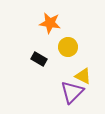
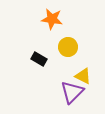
orange star: moved 2 px right, 4 px up
